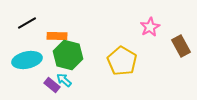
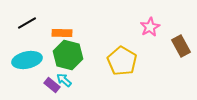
orange rectangle: moved 5 px right, 3 px up
